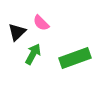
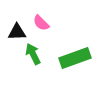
black triangle: rotated 42 degrees clockwise
green arrow: rotated 55 degrees counterclockwise
